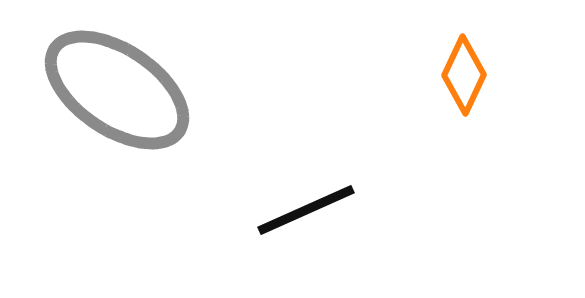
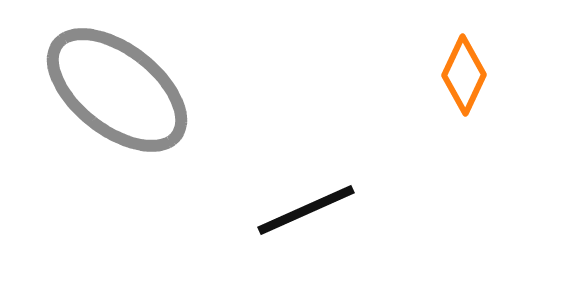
gray ellipse: rotated 4 degrees clockwise
